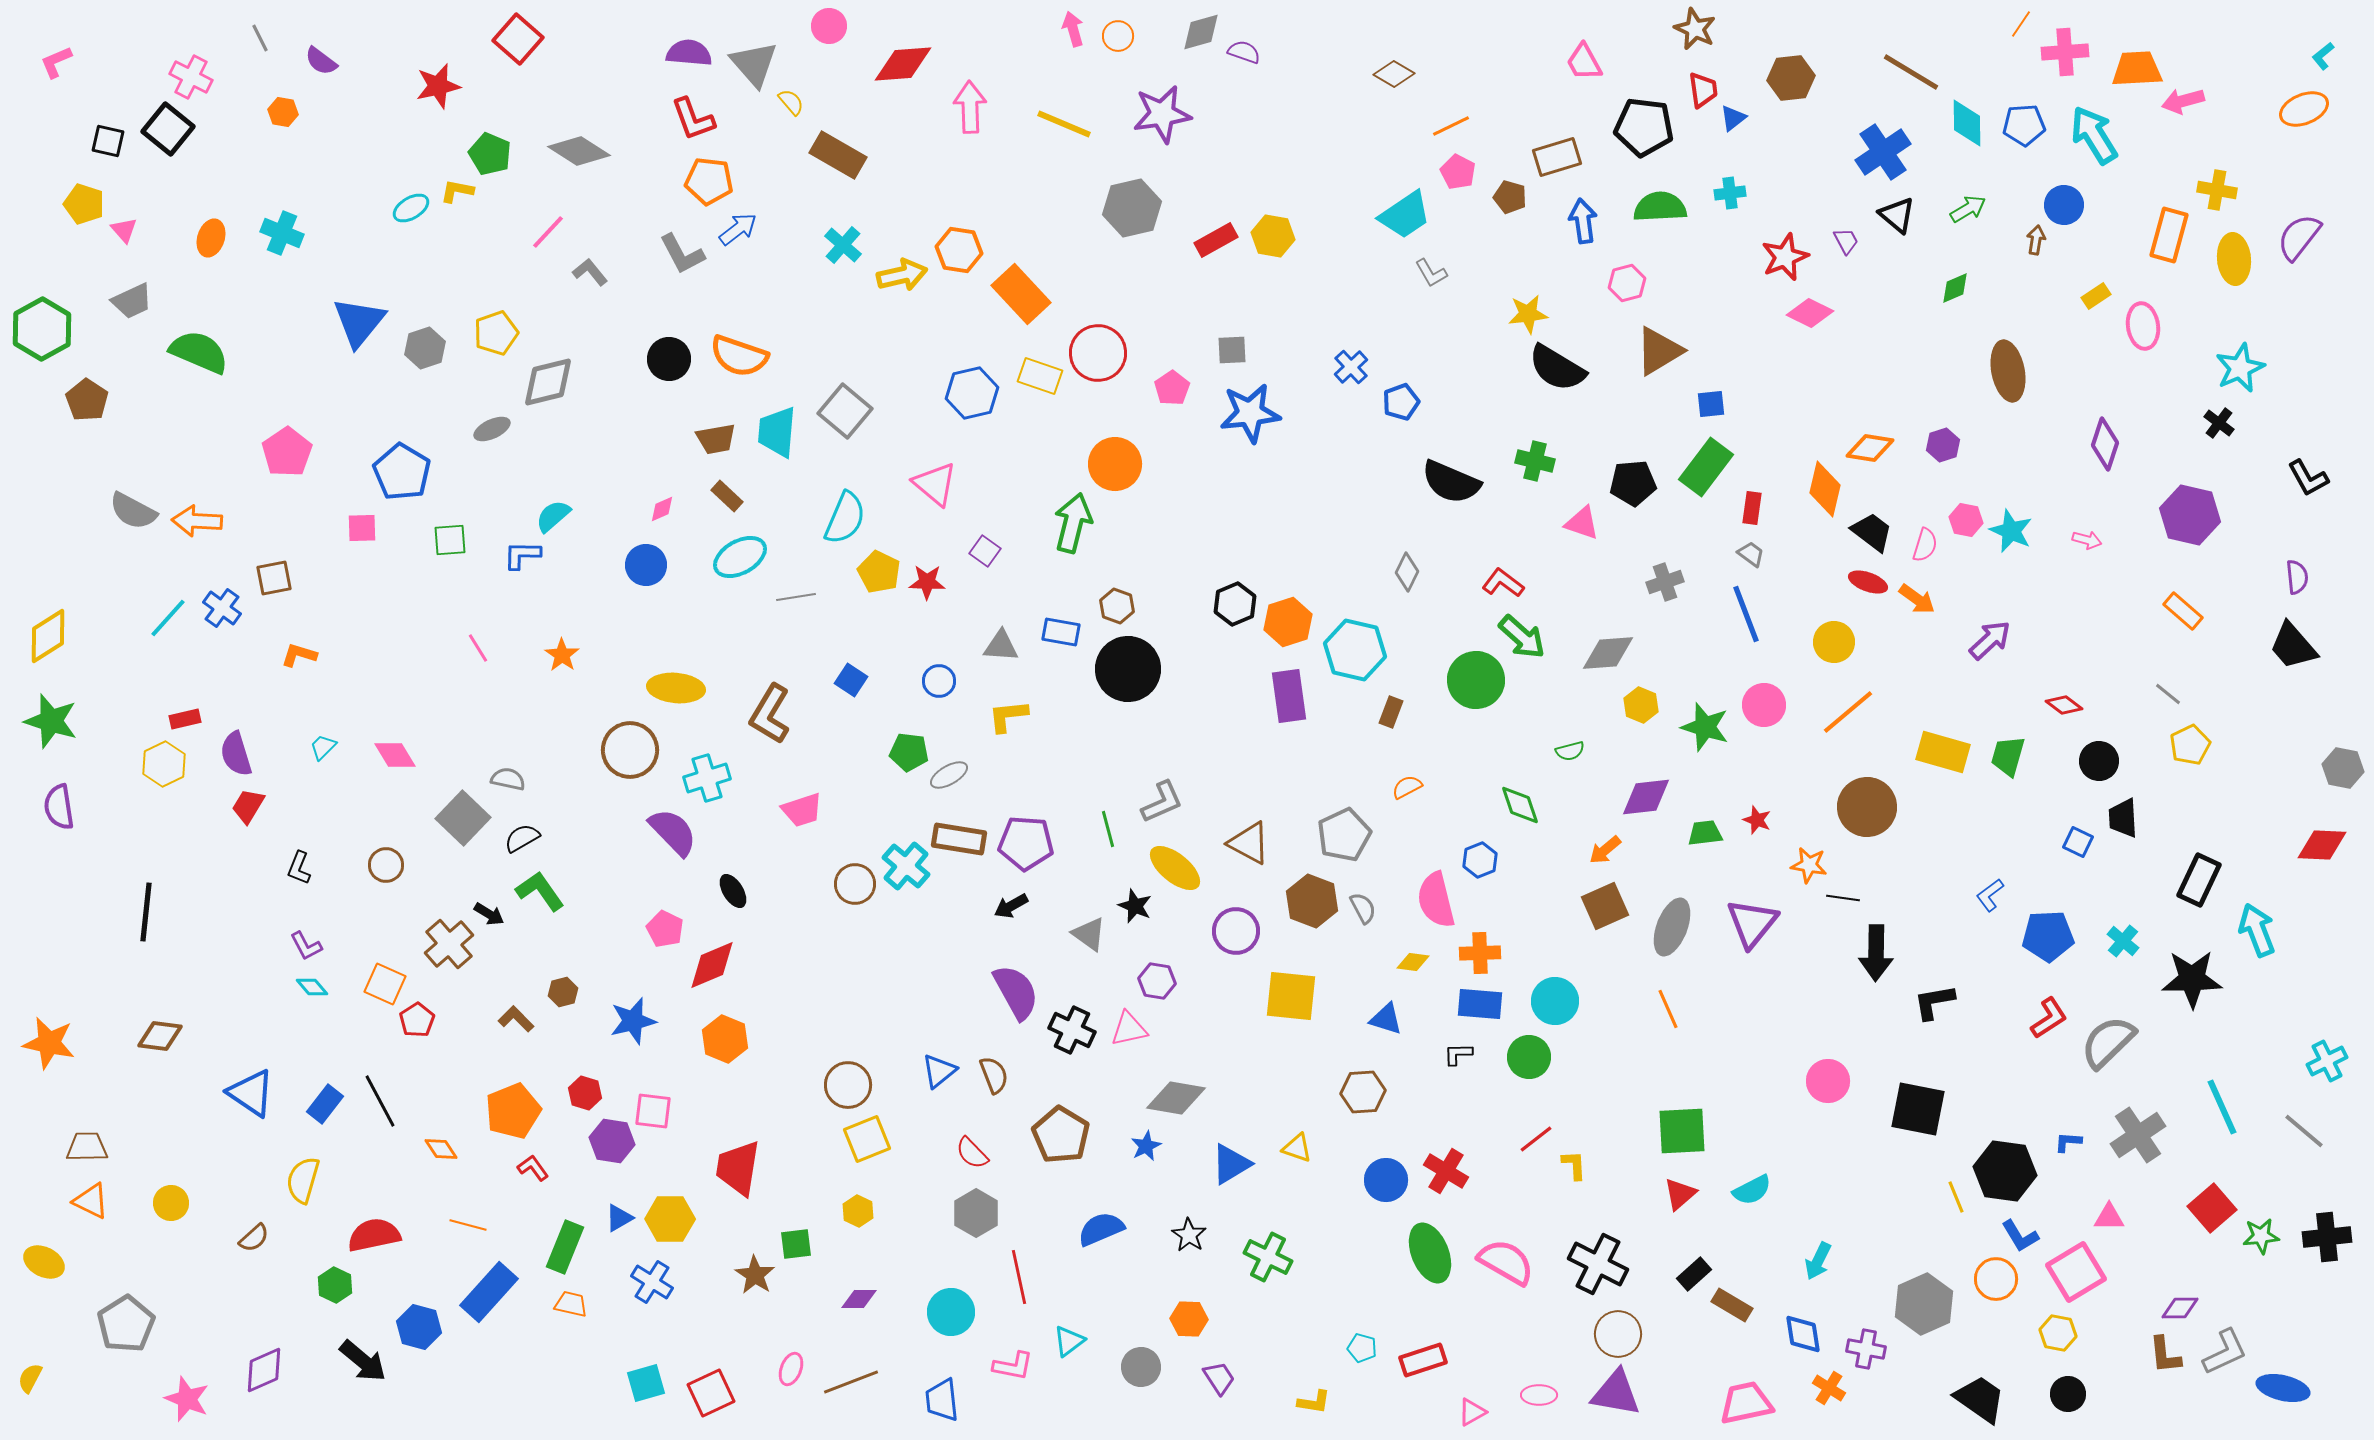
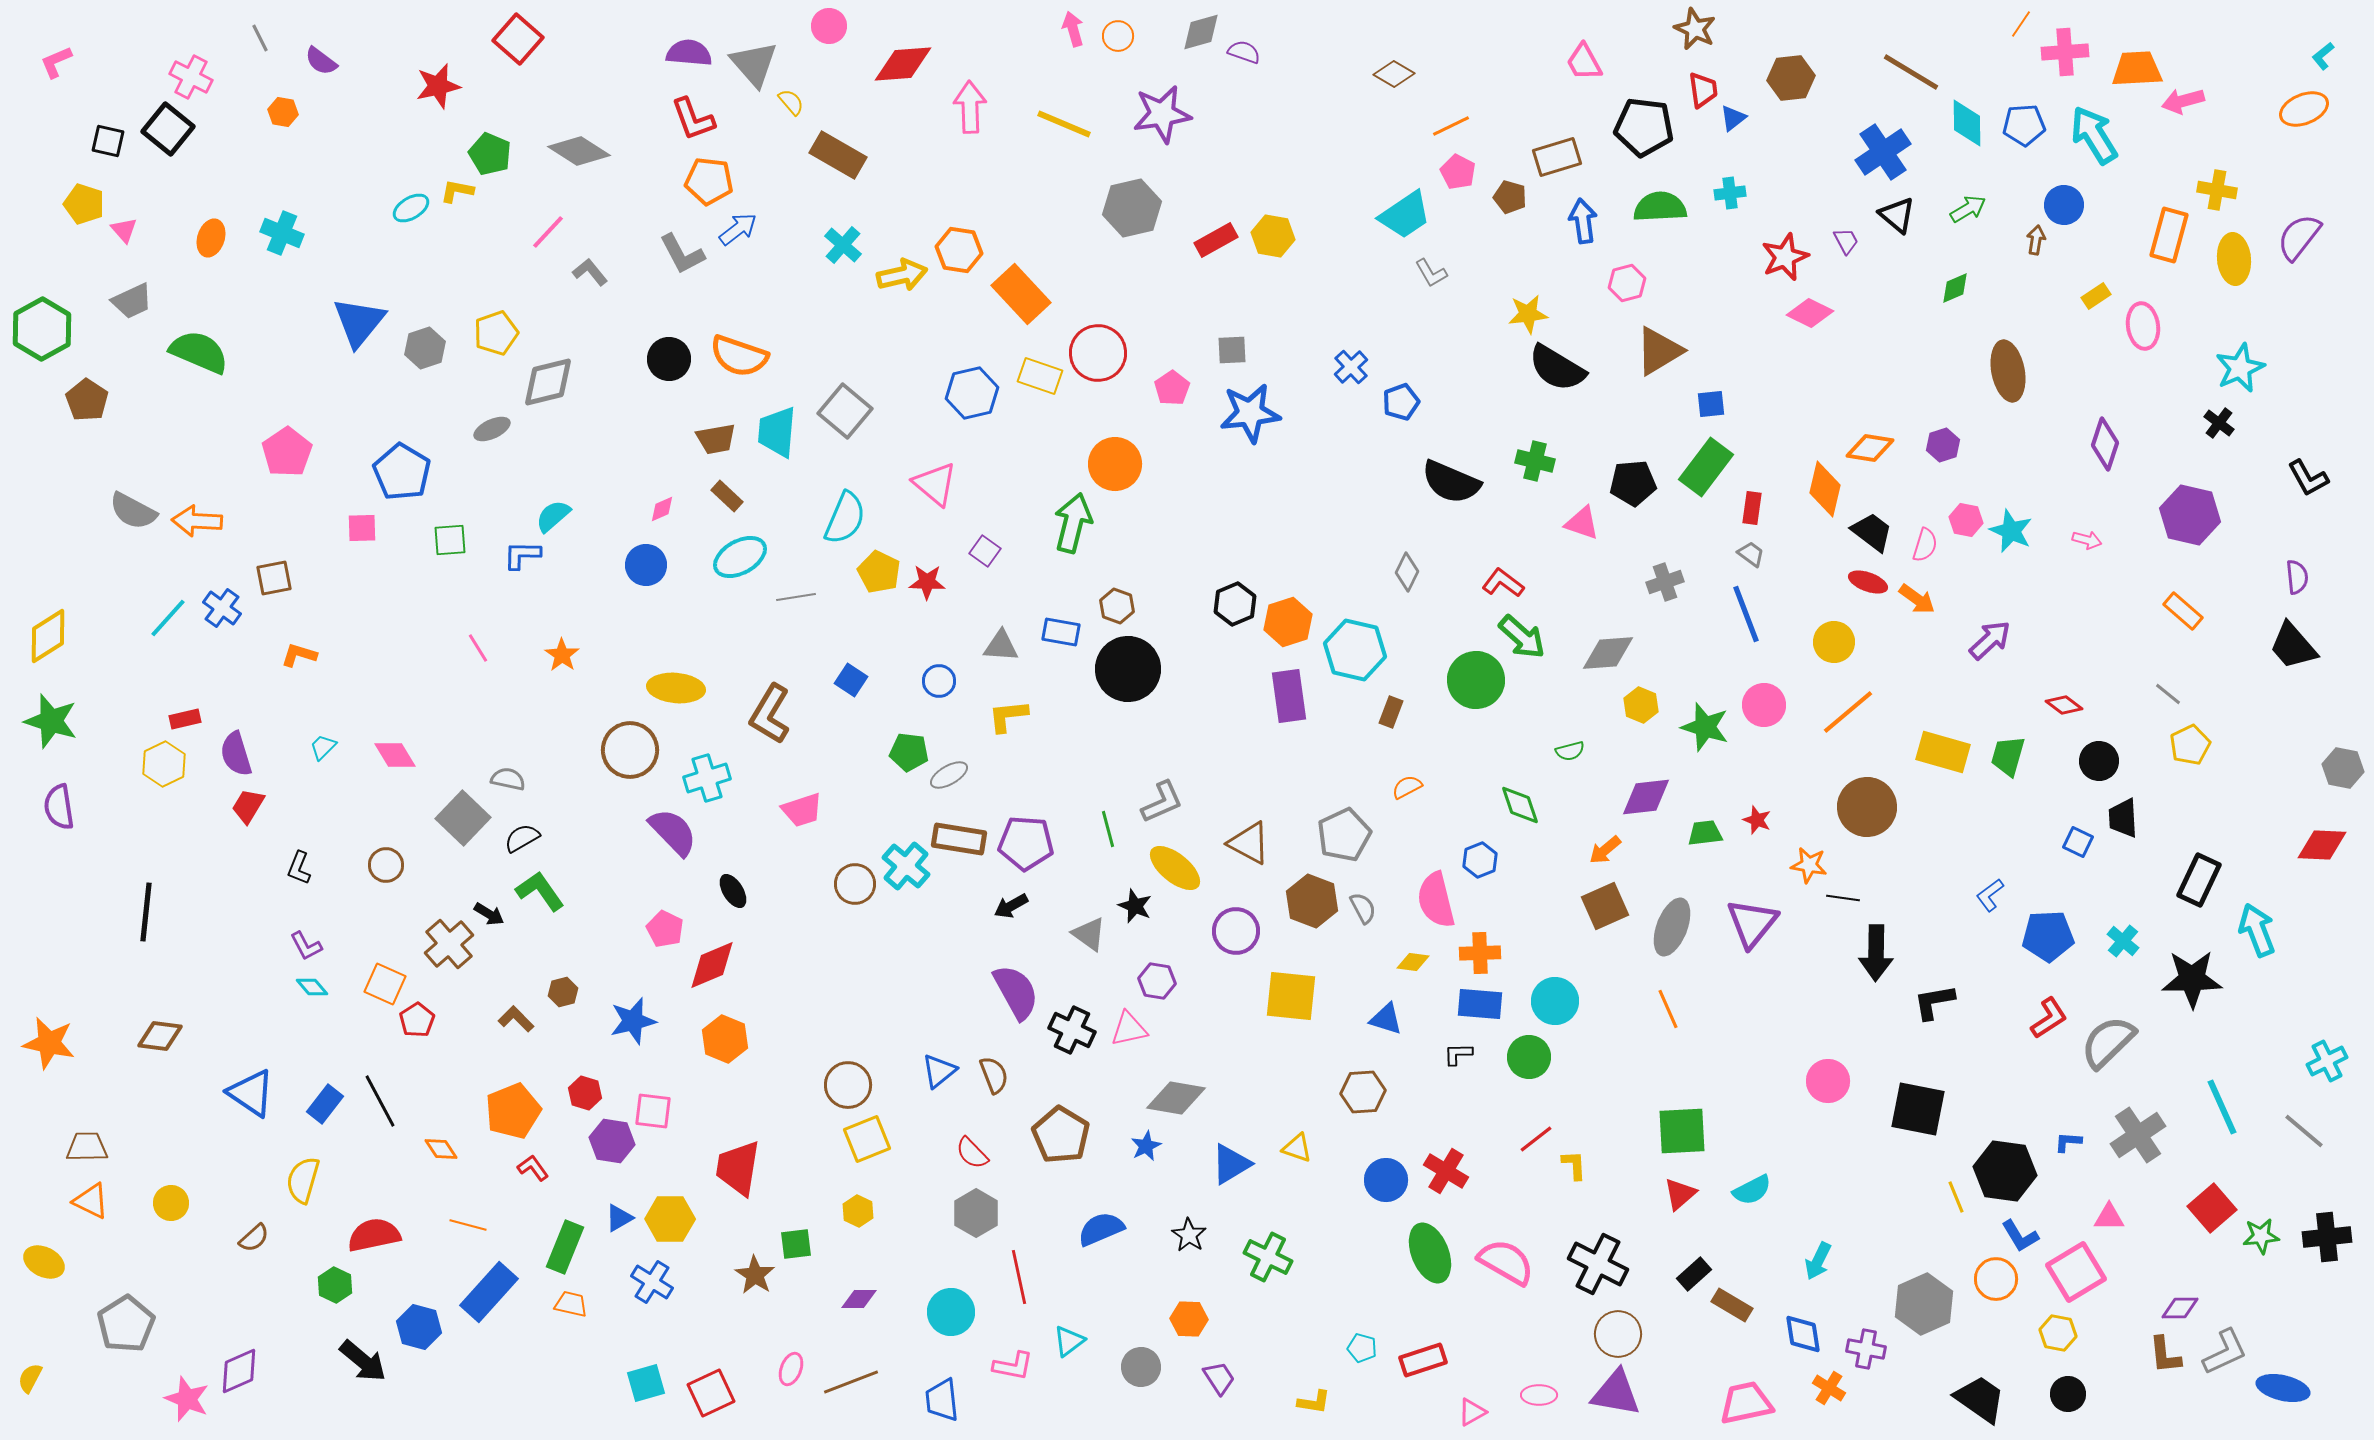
purple diamond at (264, 1370): moved 25 px left, 1 px down
